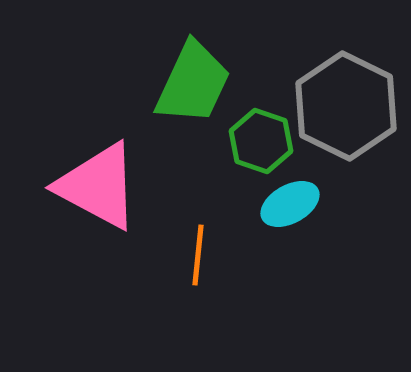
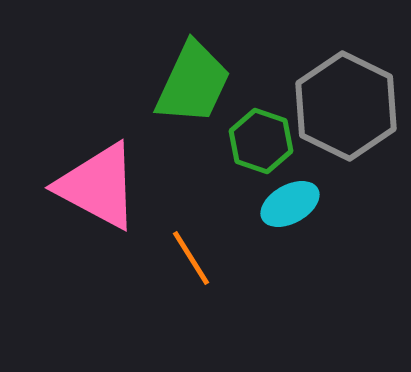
orange line: moved 7 px left, 3 px down; rotated 38 degrees counterclockwise
